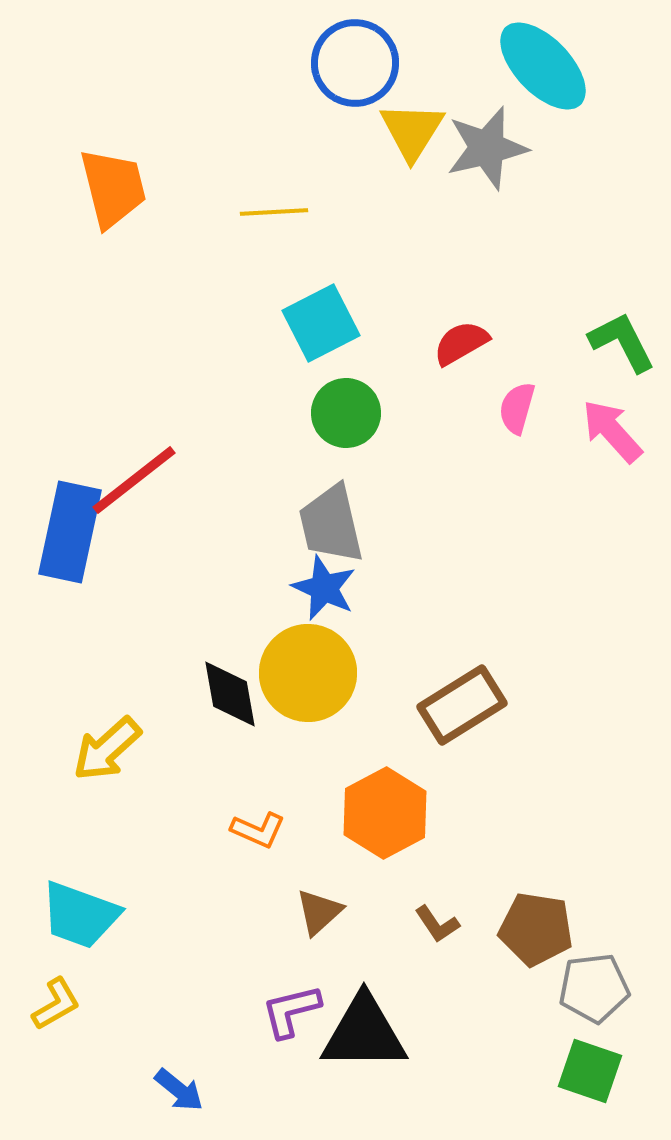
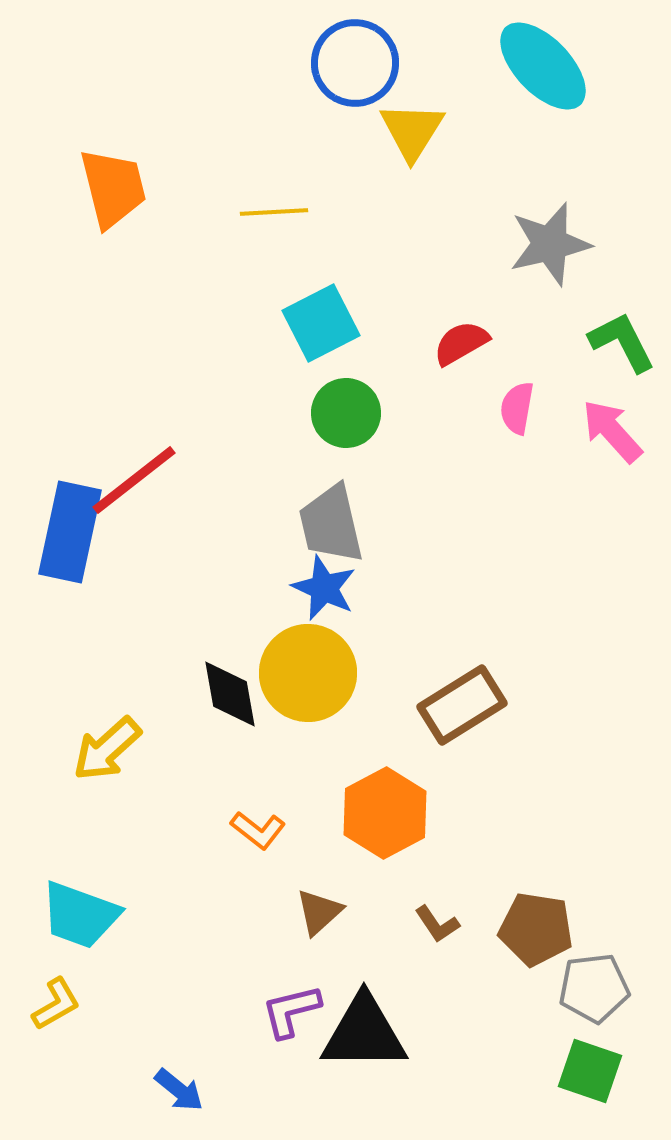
gray star: moved 63 px right, 96 px down
pink semicircle: rotated 6 degrees counterclockwise
orange L-shape: rotated 14 degrees clockwise
